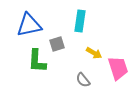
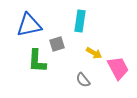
pink trapezoid: rotated 10 degrees counterclockwise
